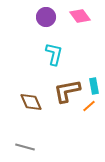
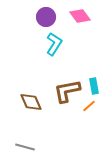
cyan L-shape: moved 10 px up; rotated 20 degrees clockwise
